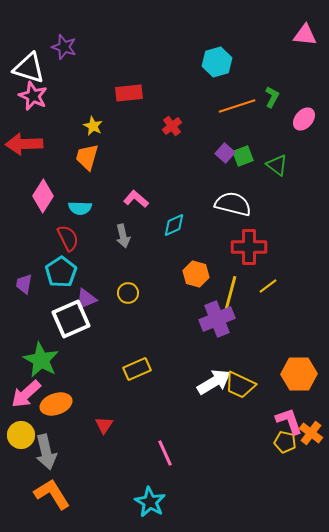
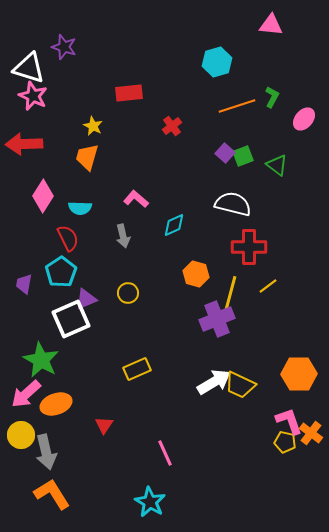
pink triangle at (305, 35): moved 34 px left, 10 px up
